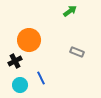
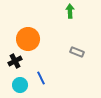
green arrow: rotated 56 degrees counterclockwise
orange circle: moved 1 px left, 1 px up
